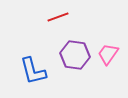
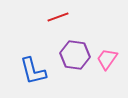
pink trapezoid: moved 1 px left, 5 px down
